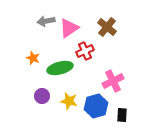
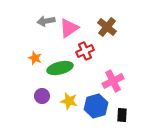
orange star: moved 2 px right
